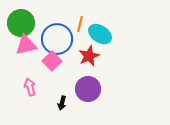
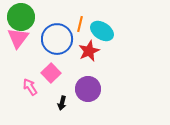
green circle: moved 6 px up
cyan ellipse: moved 2 px right, 3 px up
pink triangle: moved 8 px left, 7 px up; rotated 40 degrees counterclockwise
red star: moved 5 px up
pink square: moved 1 px left, 12 px down
pink arrow: rotated 18 degrees counterclockwise
